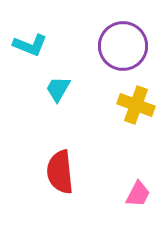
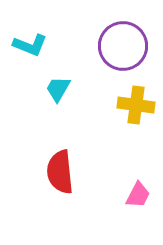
yellow cross: rotated 12 degrees counterclockwise
pink trapezoid: moved 1 px down
